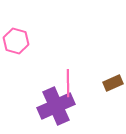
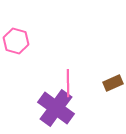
purple cross: moved 2 px down; rotated 30 degrees counterclockwise
